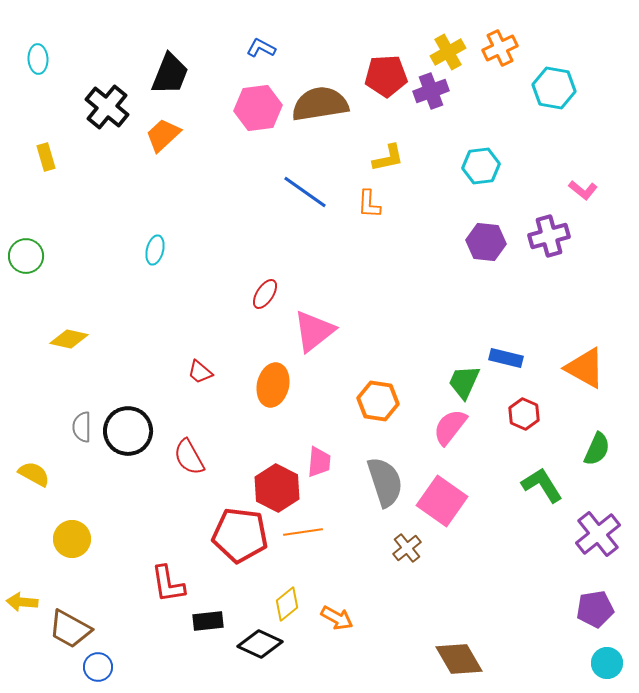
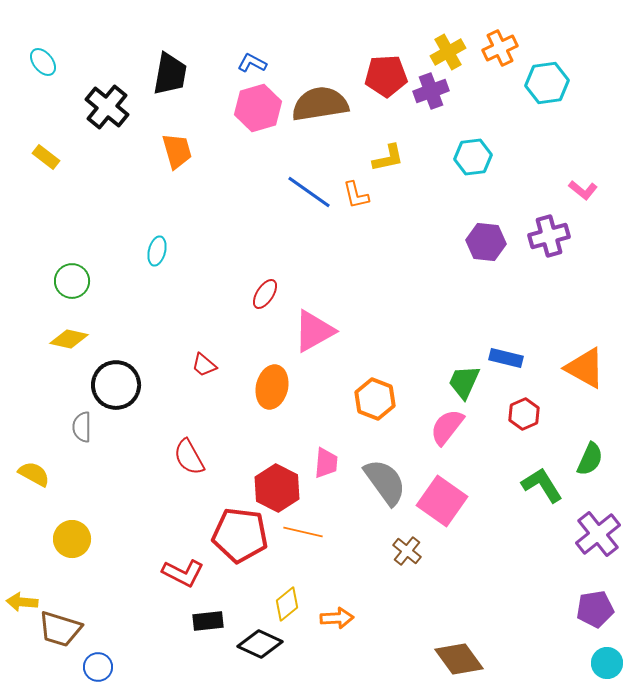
blue L-shape at (261, 48): moved 9 px left, 15 px down
cyan ellipse at (38, 59): moved 5 px right, 3 px down; rotated 36 degrees counterclockwise
black trapezoid at (170, 74): rotated 12 degrees counterclockwise
cyan hexagon at (554, 88): moved 7 px left, 5 px up; rotated 18 degrees counterclockwise
pink hexagon at (258, 108): rotated 9 degrees counterclockwise
orange trapezoid at (163, 135): moved 14 px right, 16 px down; rotated 117 degrees clockwise
yellow rectangle at (46, 157): rotated 36 degrees counterclockwise
cyan hexagon at (481, 166): moved 8 px left, 9 px up
blue line at (305, 192): moved 4 px right
orange L-shape at (369, 204): moved 13 px left, 9 px up; rotated 16 degrees counterclockwise
cyan ellipse at (155, 250): moved 2 px right, 1 px down
green circle at (26, 256): moved 46 px right, 25 px down
pink triangle at (314, 331): rotated 9 degrees clockwise
red trapezoid at (200, 372): moved 4 px right, 7 px up
orange ellipse at (273, 385): moved 1 px left, 2 px down
orange hexagon at (378, 401): moved 3 px left, 2 px up; rotated 12 degrees clockwise
red hexagon at (524, 414): rotated 12 degrees clockwise
pink semicircle at (450, 427): moved 3 px left
black circle at (128, 431): moved 12 px left, 46 px up
green semicircle at (597, 449): moved 7 px left, 10 px down
pink trapezoid at (319, 462): moved 7 px right, 1 px down
gray semicircle at (385, 482): rotated 18 degrees counterclockwise
orange line at (303, 532): rotated 21 degrees clockwise
brown cross at (407, 548): moved 3 px down; rotated 12 degrees counterclockwise
red L-shape at (168, 584): moved 15 px right, 11 px up; rotated 54 degrees counterclockwise
orange arrow at (337, 618): rotated 32 degrees counterclockwise
brown trapezoid at (70, 629): moved 10 px left; rotated 12 degrees counterclockwise
brown diamond at (459, 659): rotated 6 degrees counterclockwise
